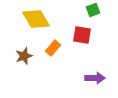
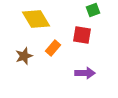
purple arrow: moved 10 px left, 5 px up
